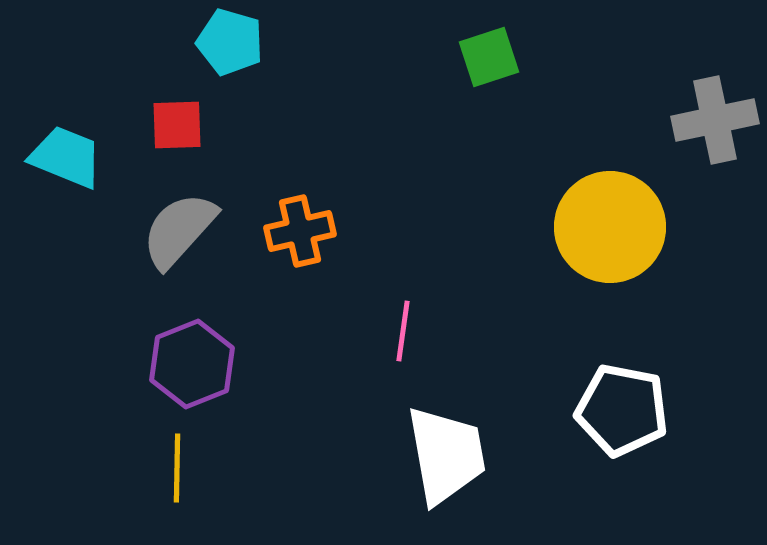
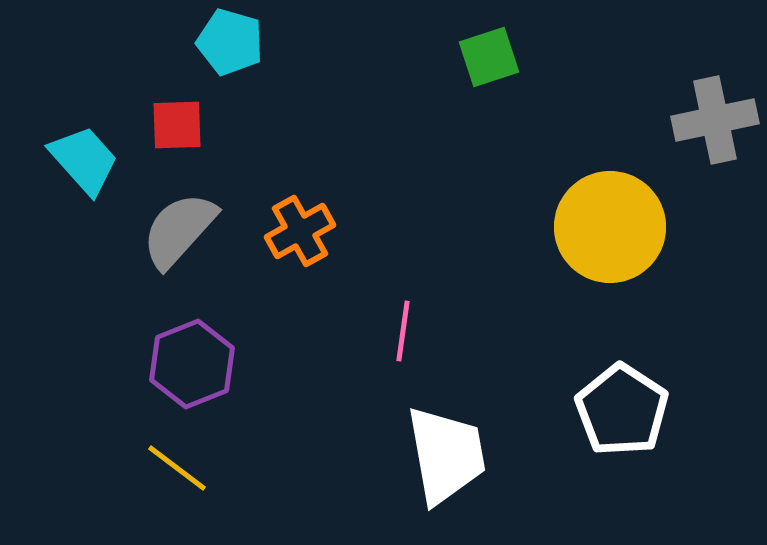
cyan trapezoid: moved 18 px right, 3 px down; rotated 26 degrees clockwise
orange cross: rotated 16 degrees counterclockwise
white pentagon: rotated 22 degrees clockwise
yellow line: rotated 54 degrees counterclockwise
